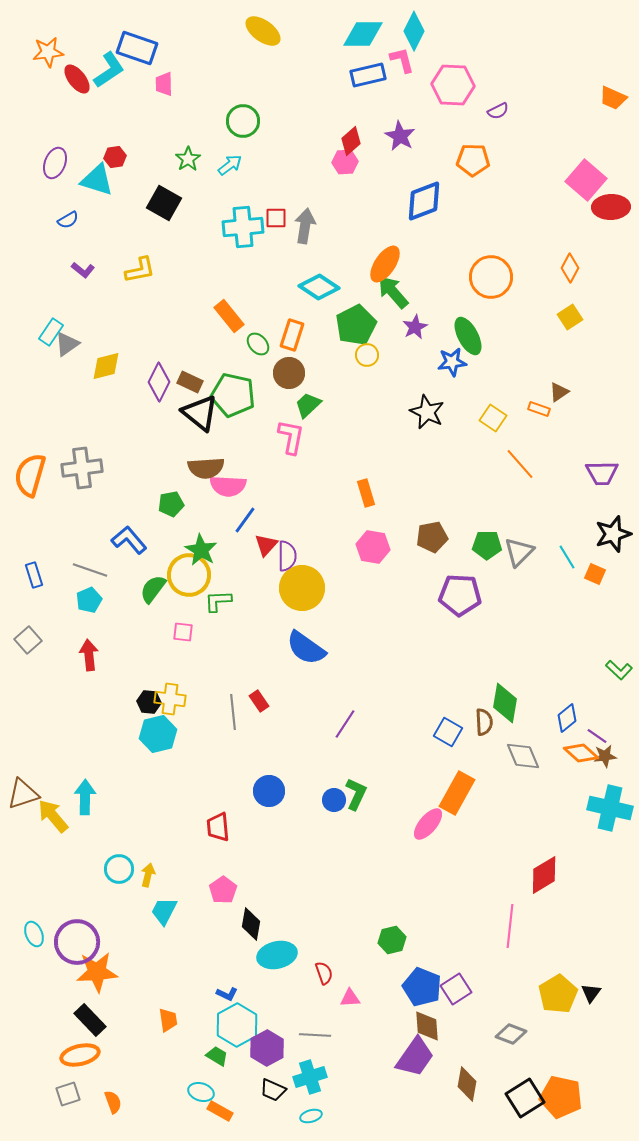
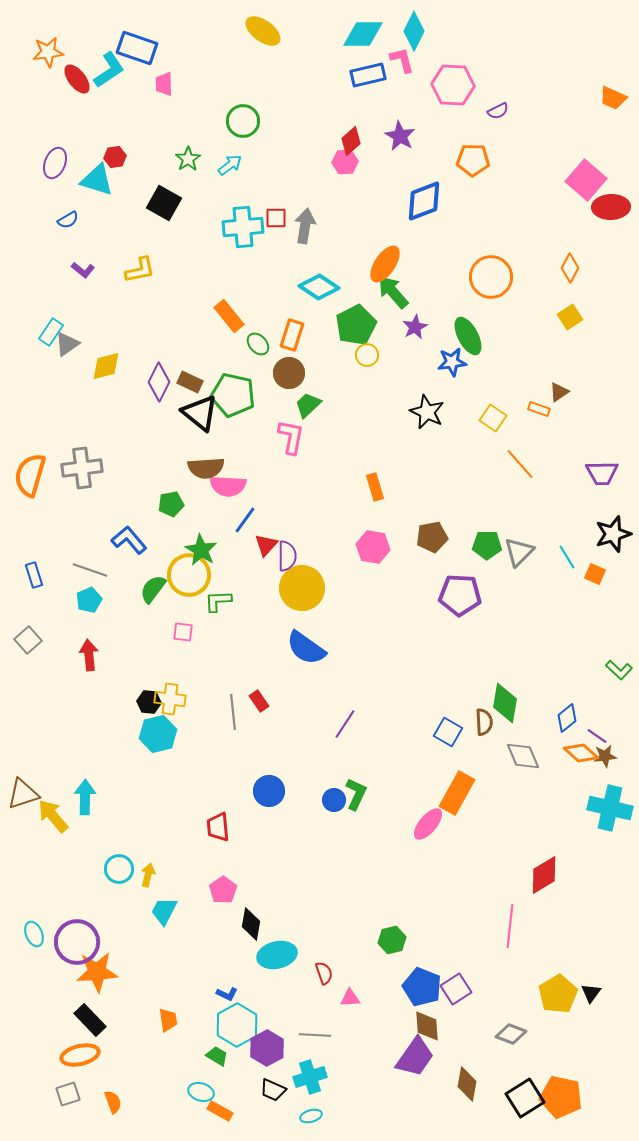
orange rectangle at (366, 493): moved 9 px right, 6 px up
